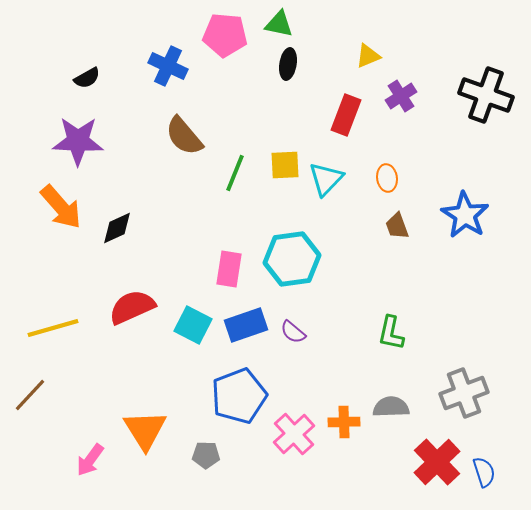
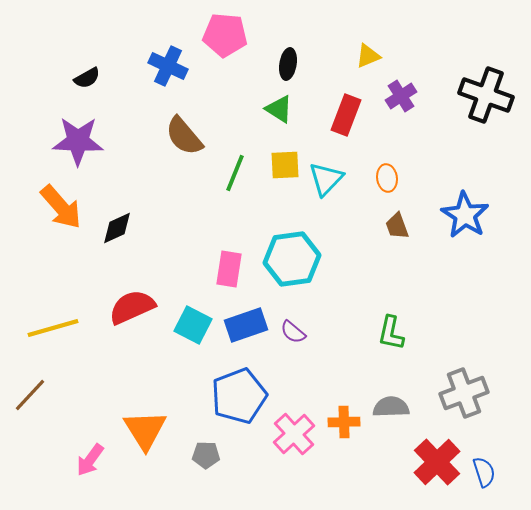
green triangle: moved 85 px down; rotated 20 degrees clockwise
